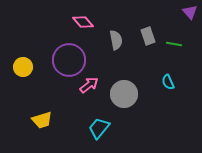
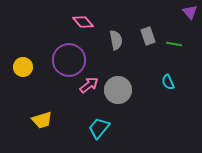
gray circle: moved 6 px left, 4 px up
